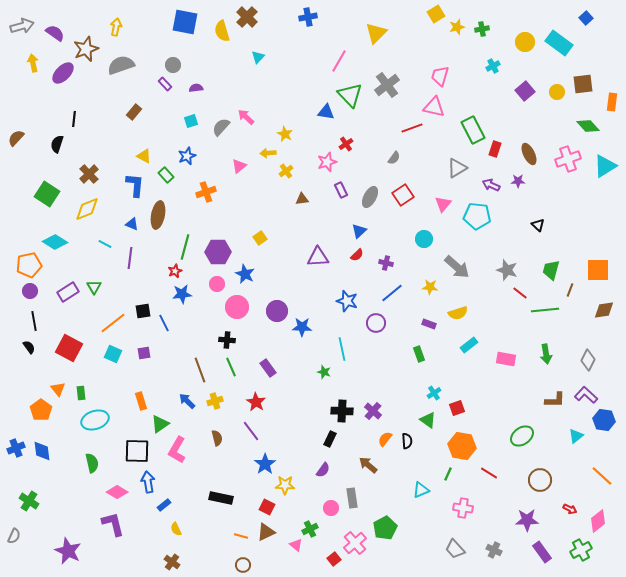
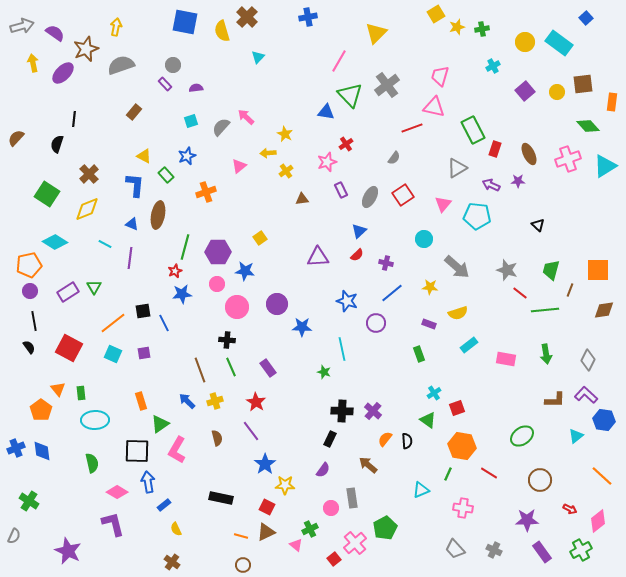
blue star at (245, 274): moved 3 px up; rotated 18 degrees counterclockwise
purple circle at (277, 311): moved 7 px up
cyan ellipse at (95, 420): rotated 16 degrees clockwise
